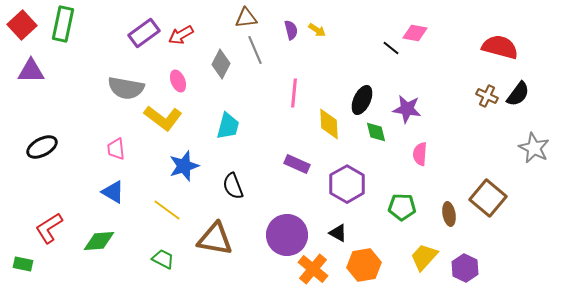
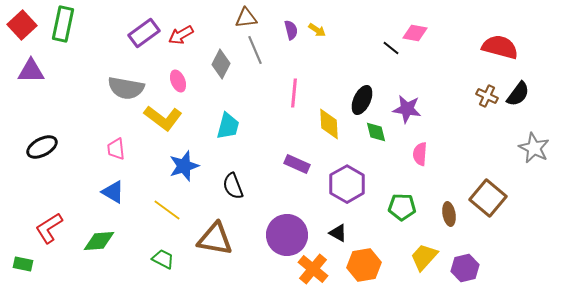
purple hexagon at (465, 268): rotated 20 degrees clockwise
